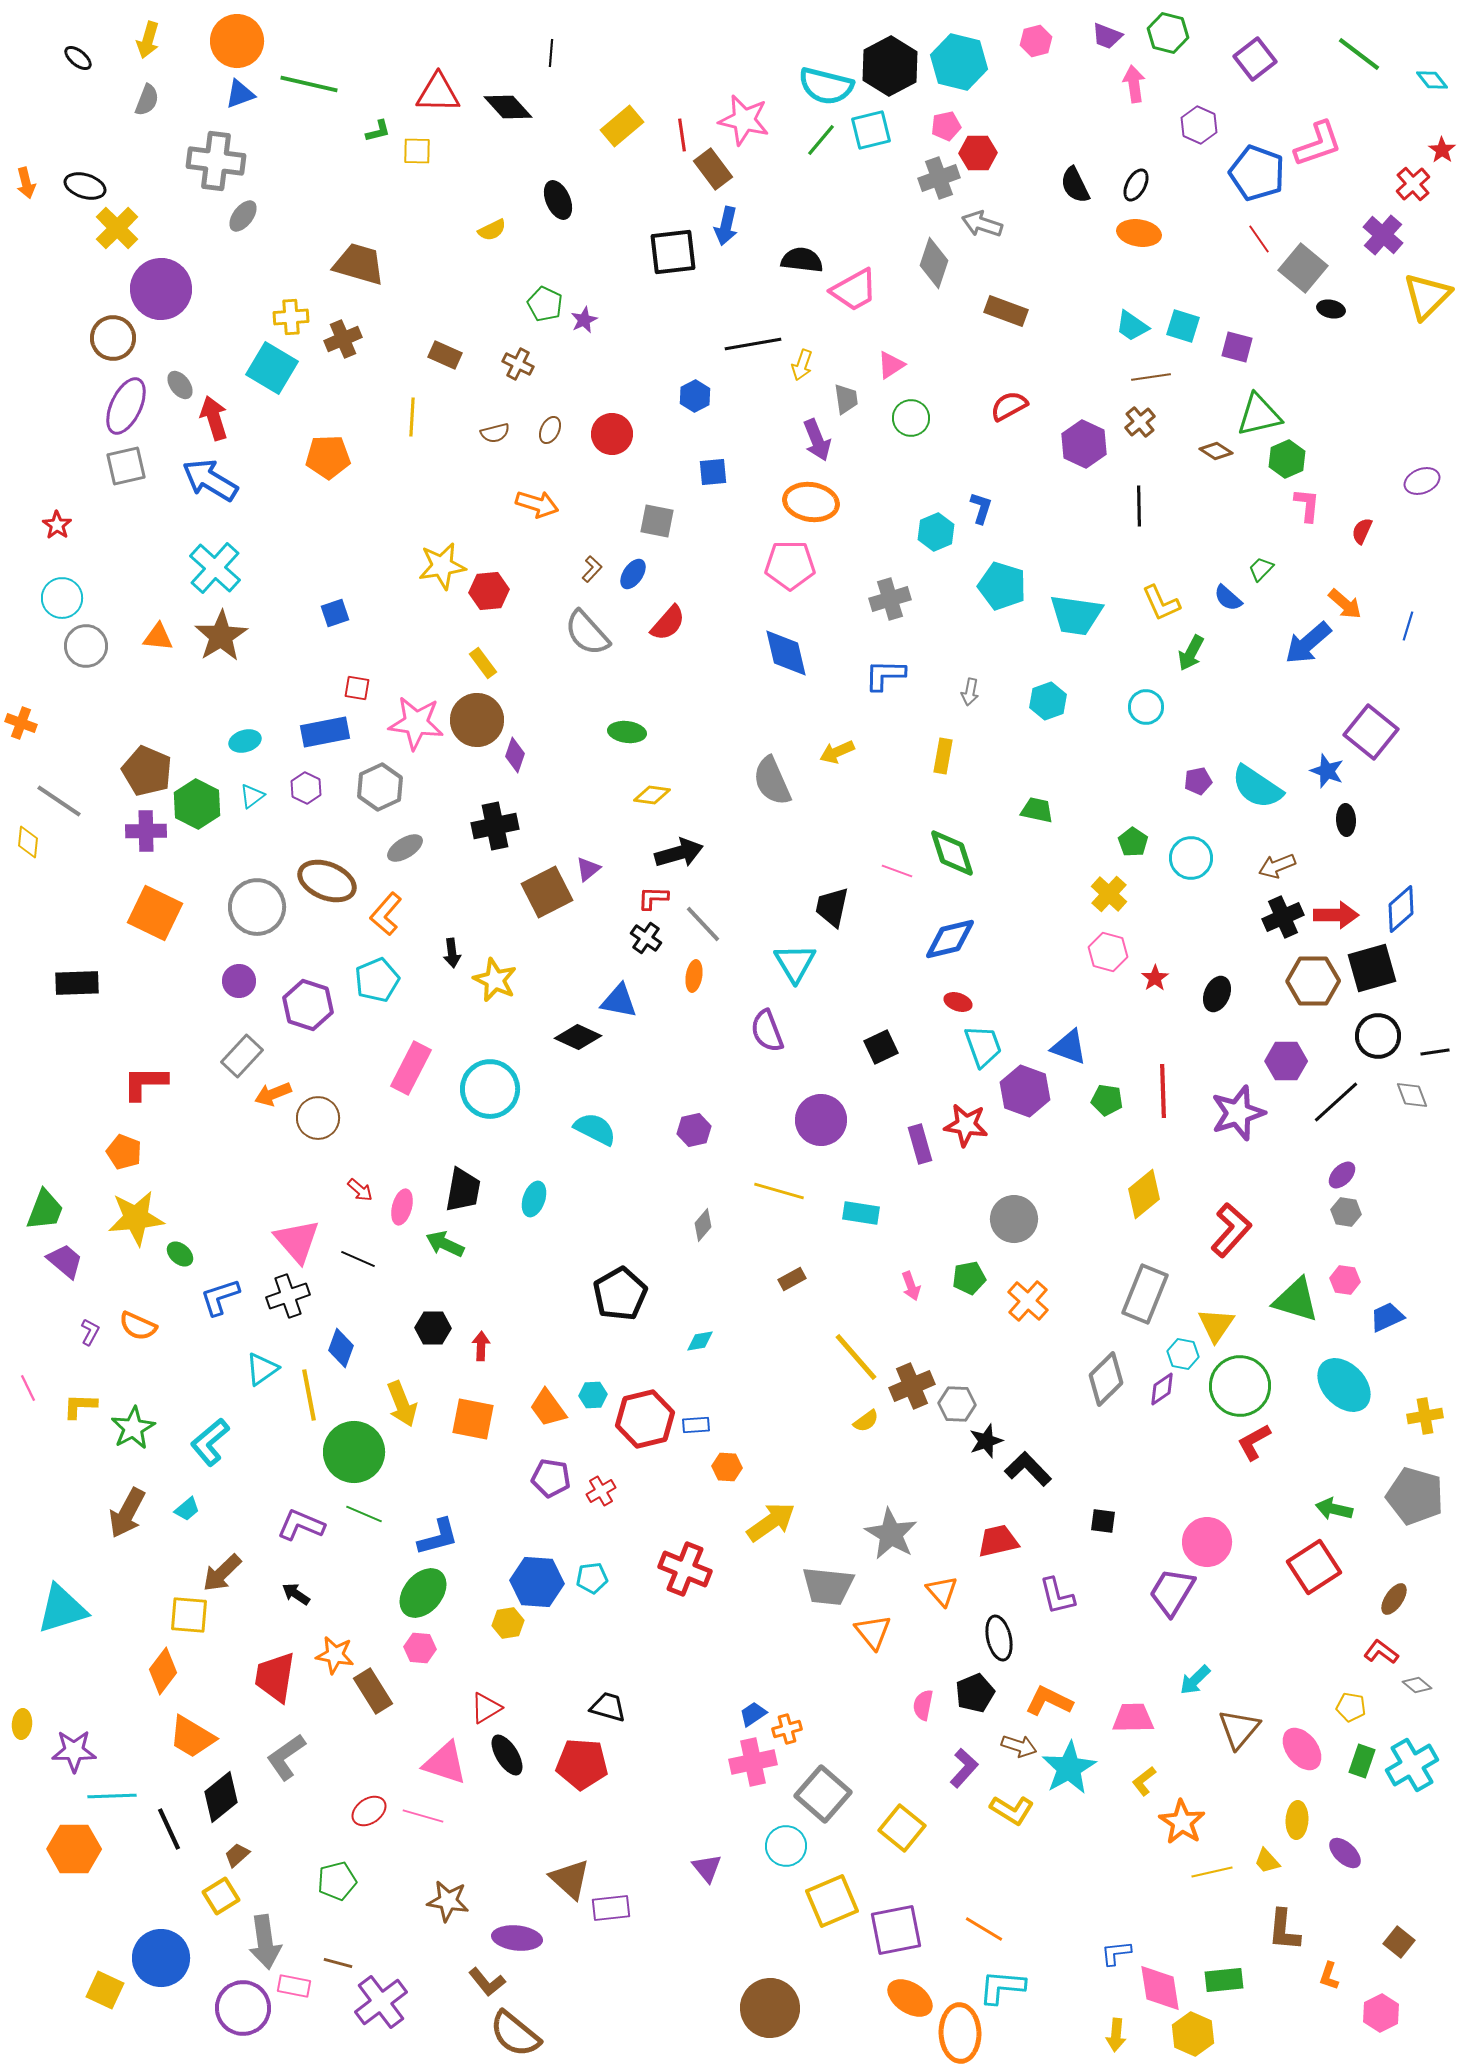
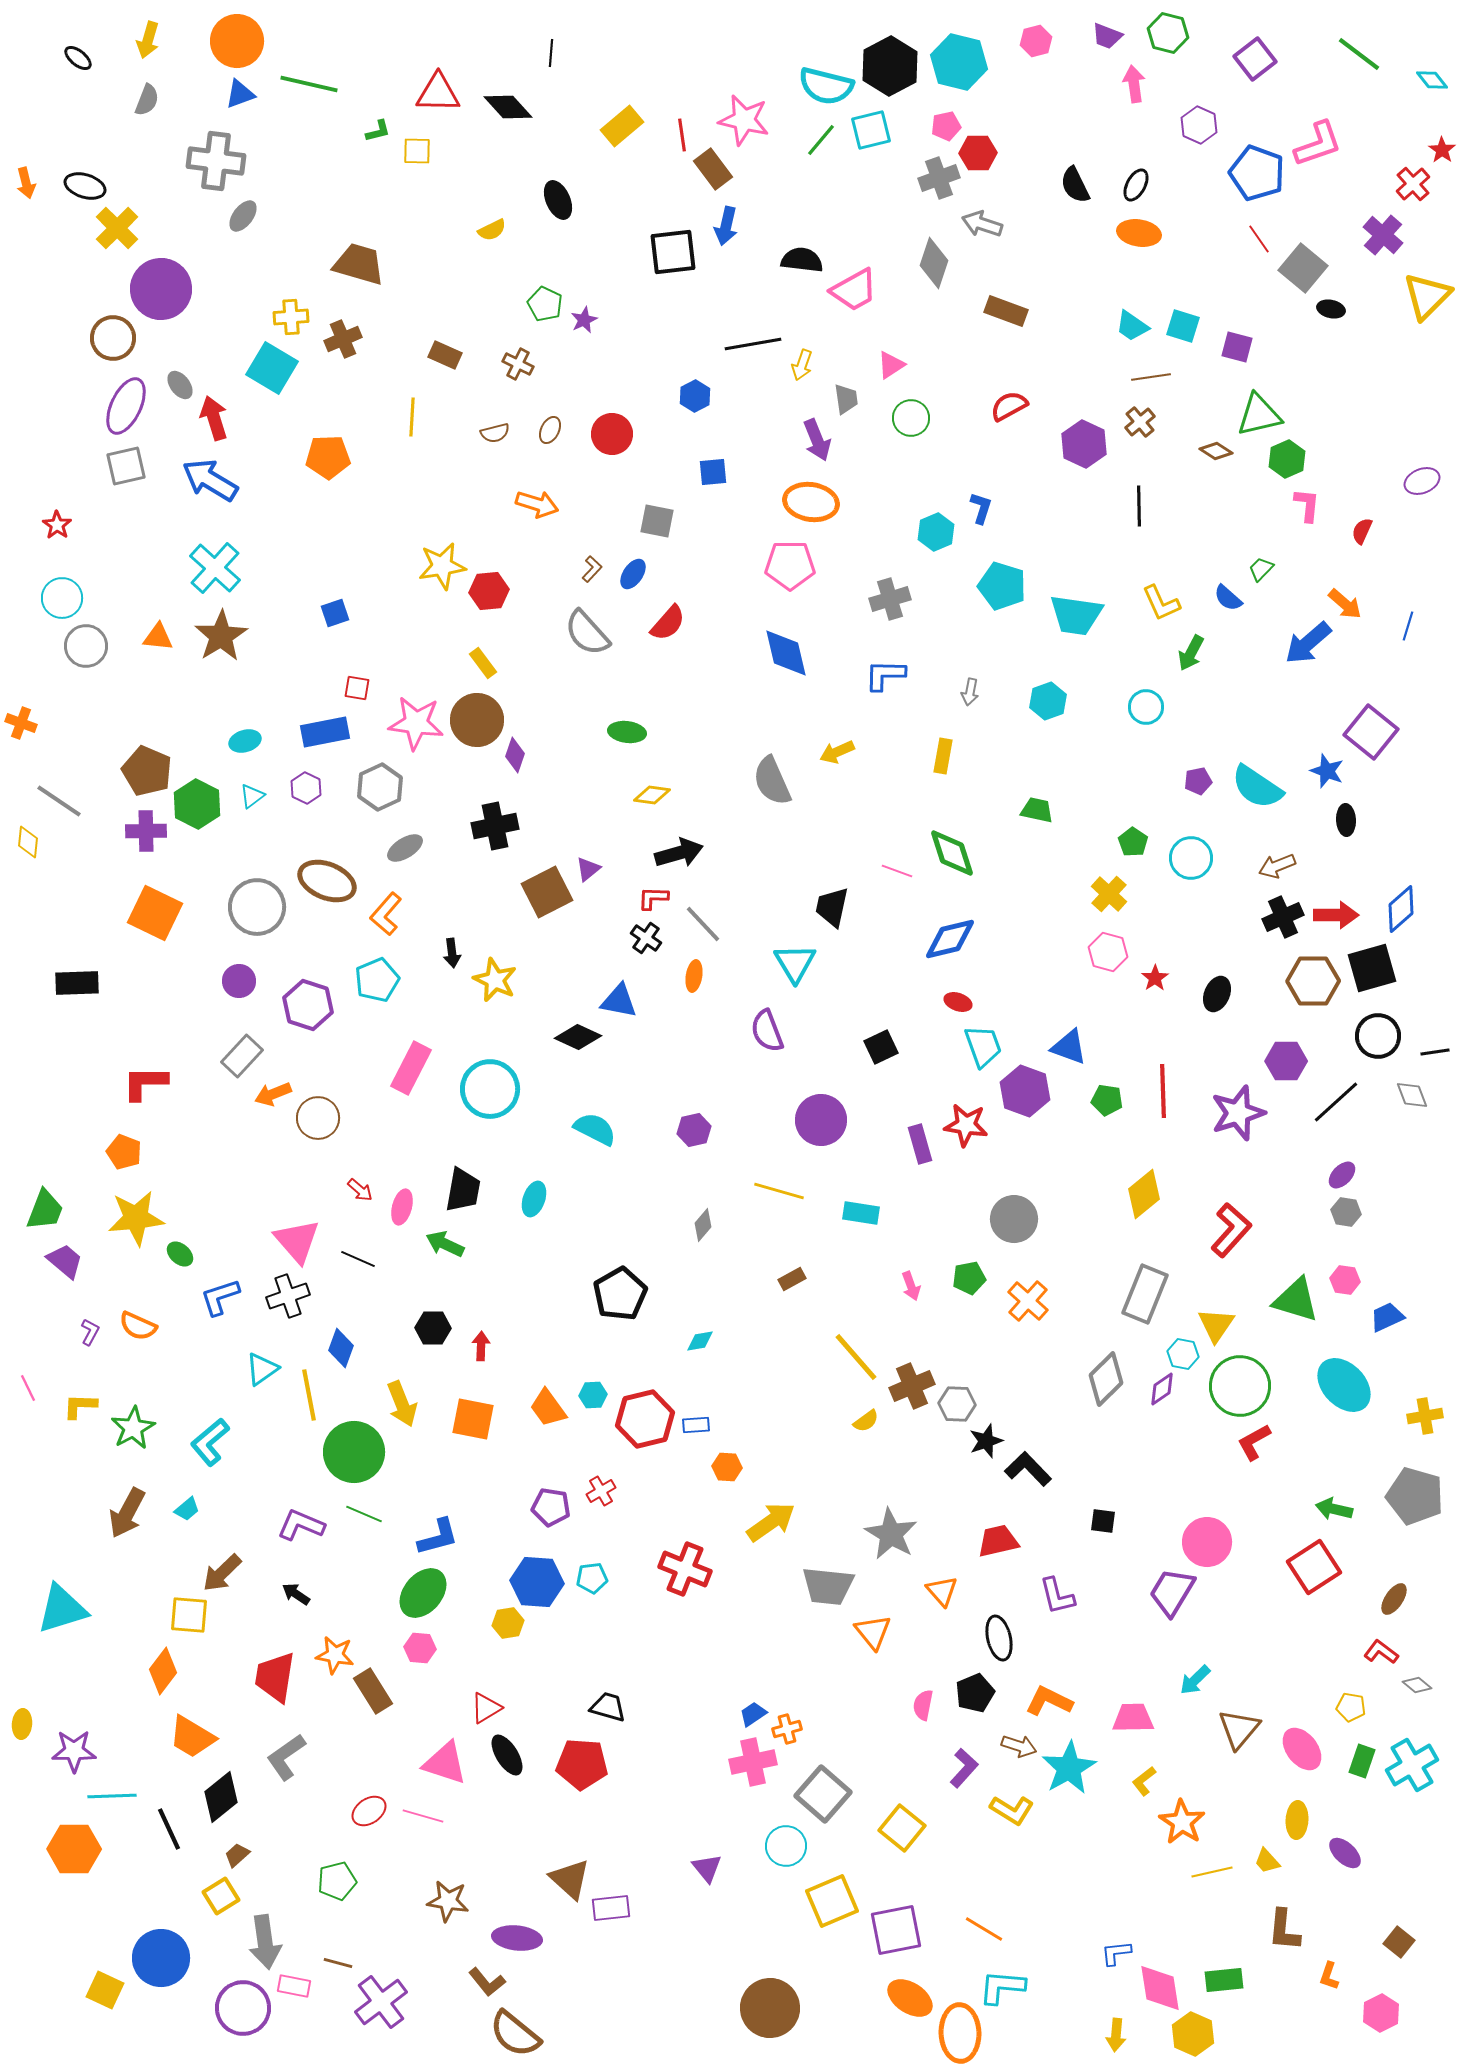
purple pentagon at (551, 1478): moved 29 px down
